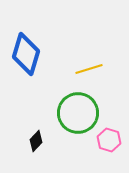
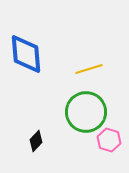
blue diamond: rotated 21 degrees counterclockwise
green circle: moved 8 px right, 1 px up
